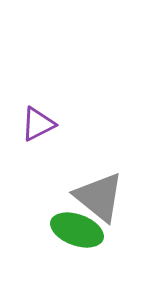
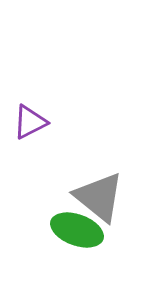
purple triangle: moved 8 px left, 2 px up
